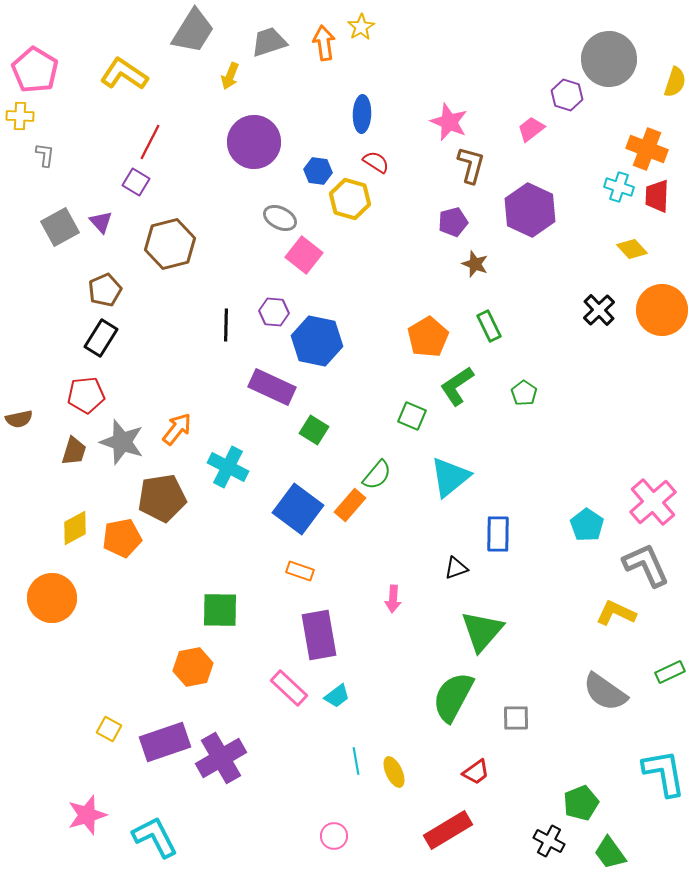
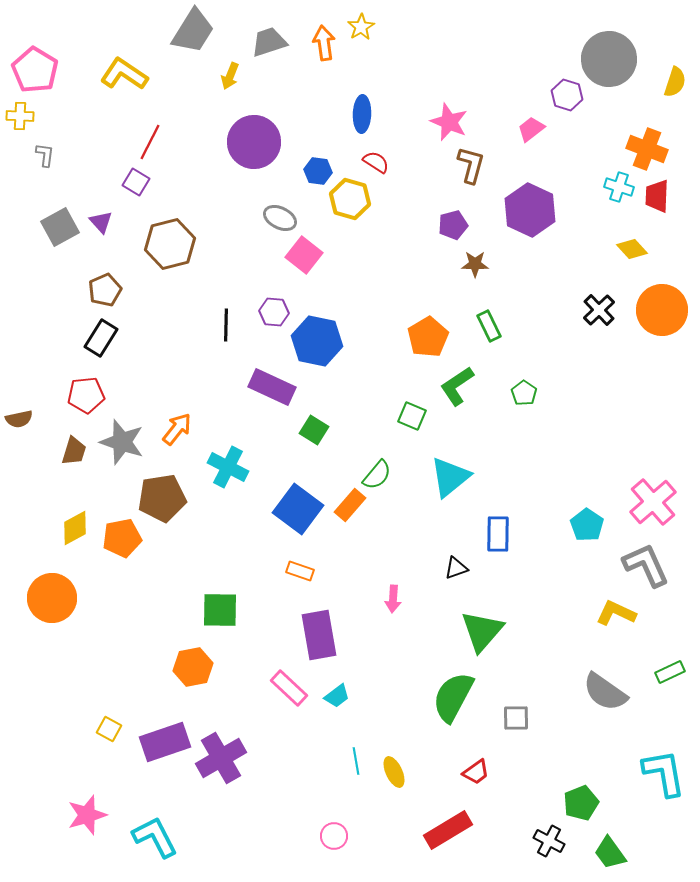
purple pentagon at (453, 222): moved 3 px down
brown star at (475, 264): rotated 20 degrees counterclockwise
